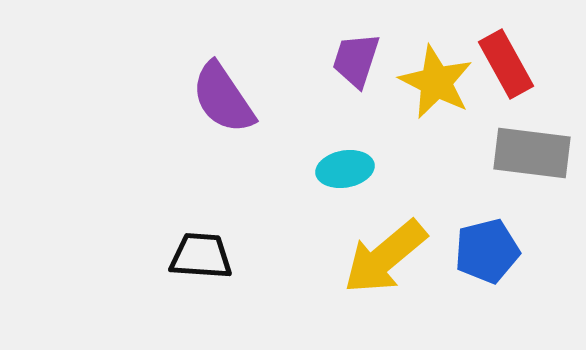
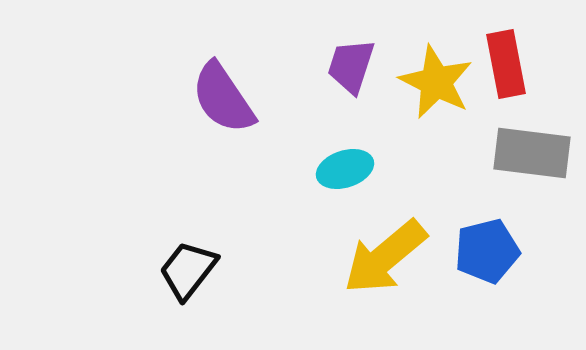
purple trapezoid: moved 5 px left, 6 px down
red rectangle: rotated 18 degrees clockwise
cyan ellipse: rotated 8 degrees counterclockwise
black trapezoid: moved 13 px left, 14 px down; rotated 56 degrees counterclockwise
